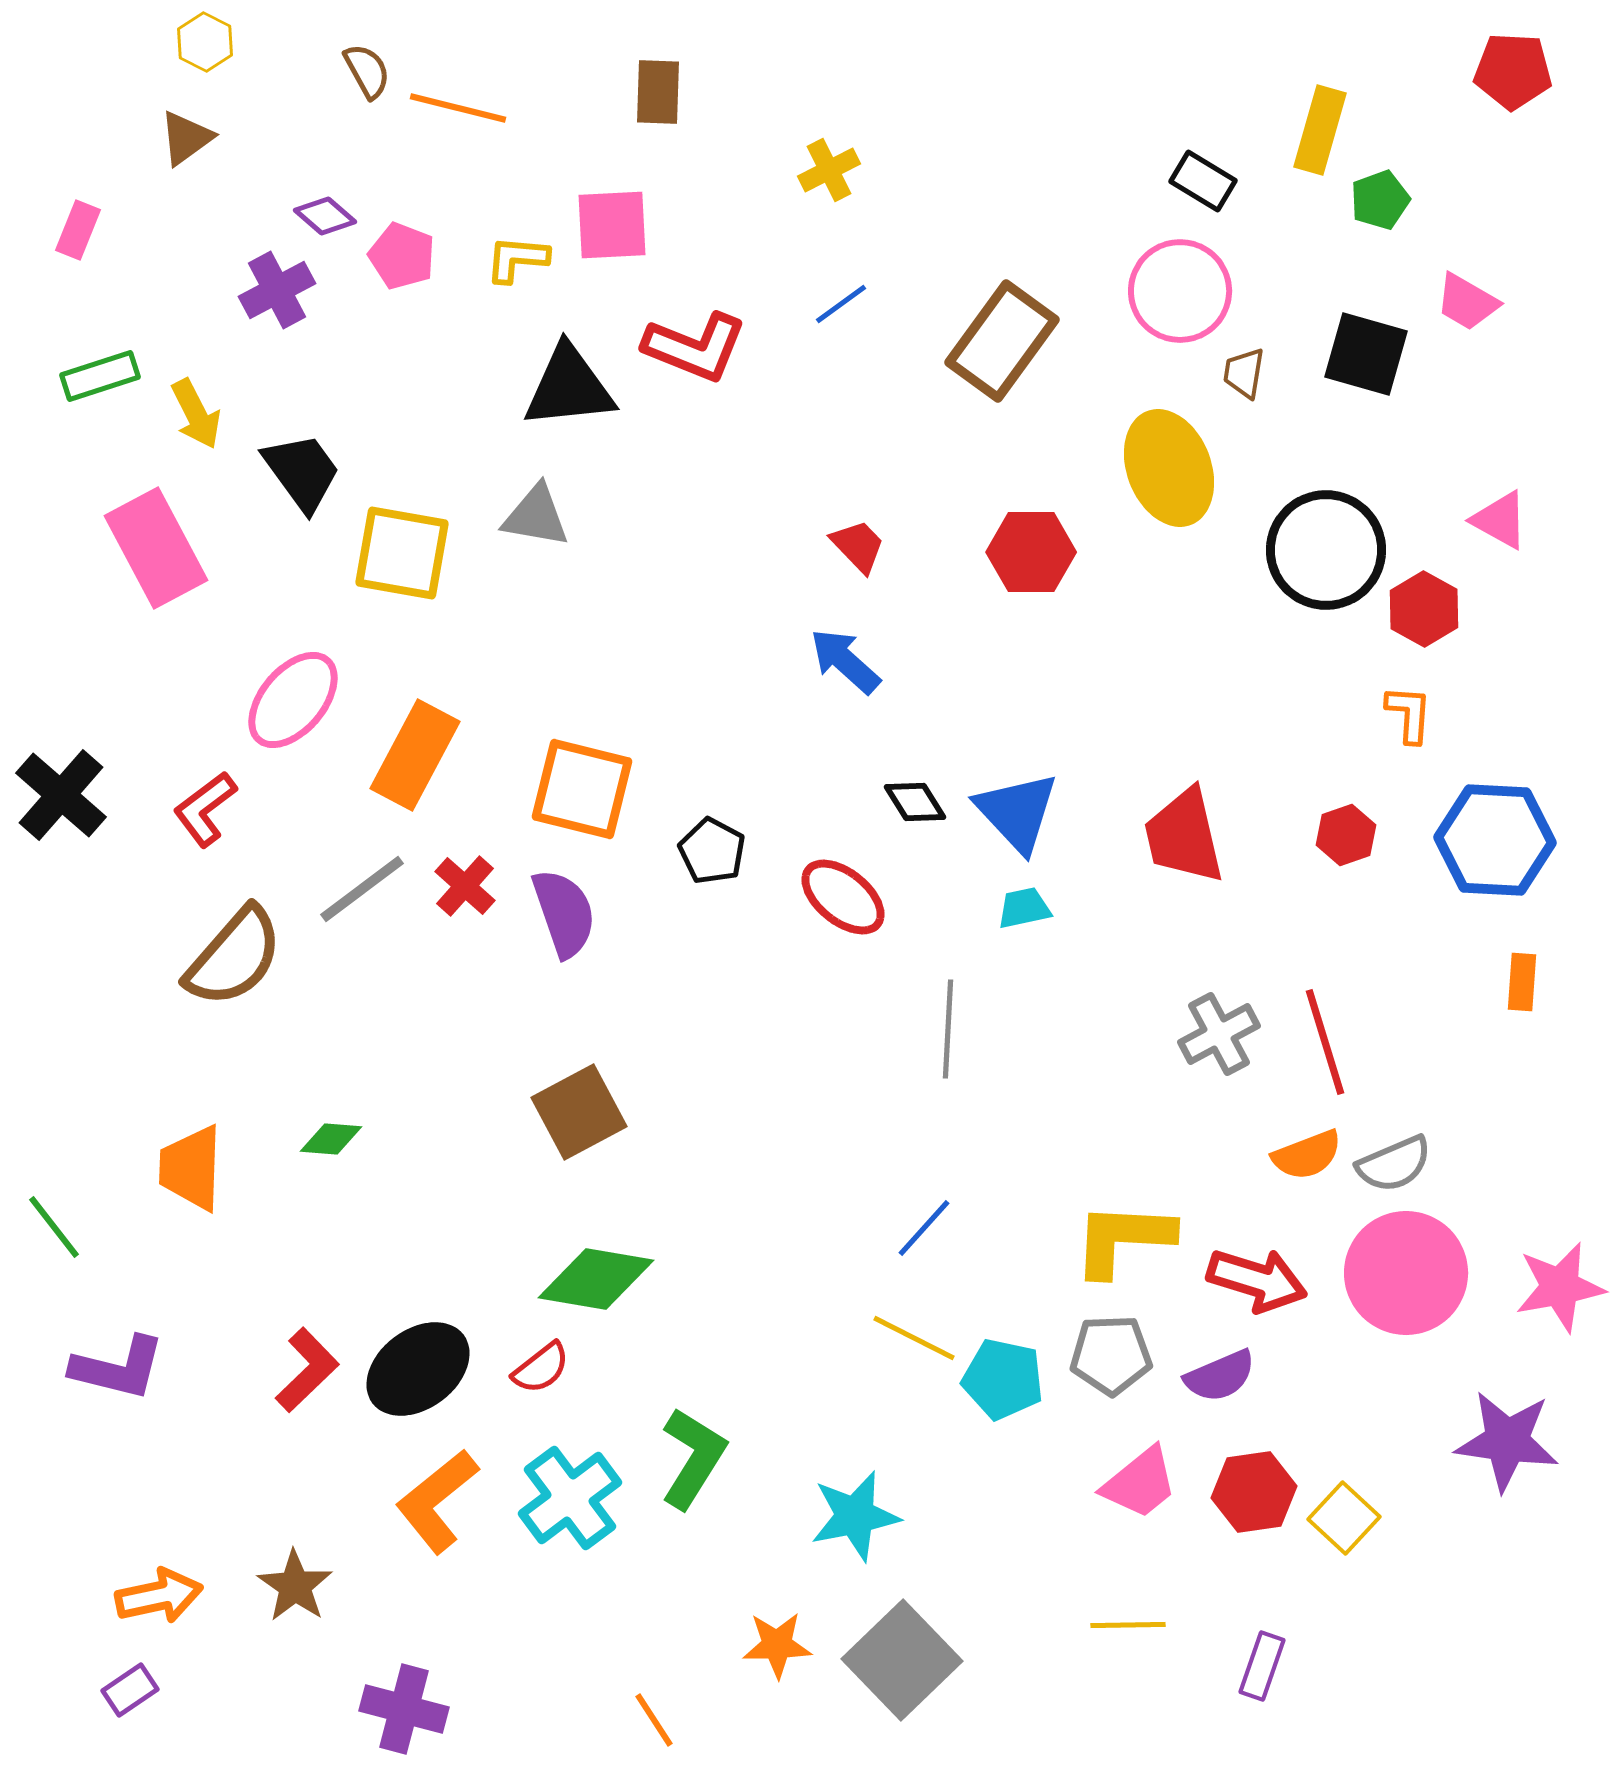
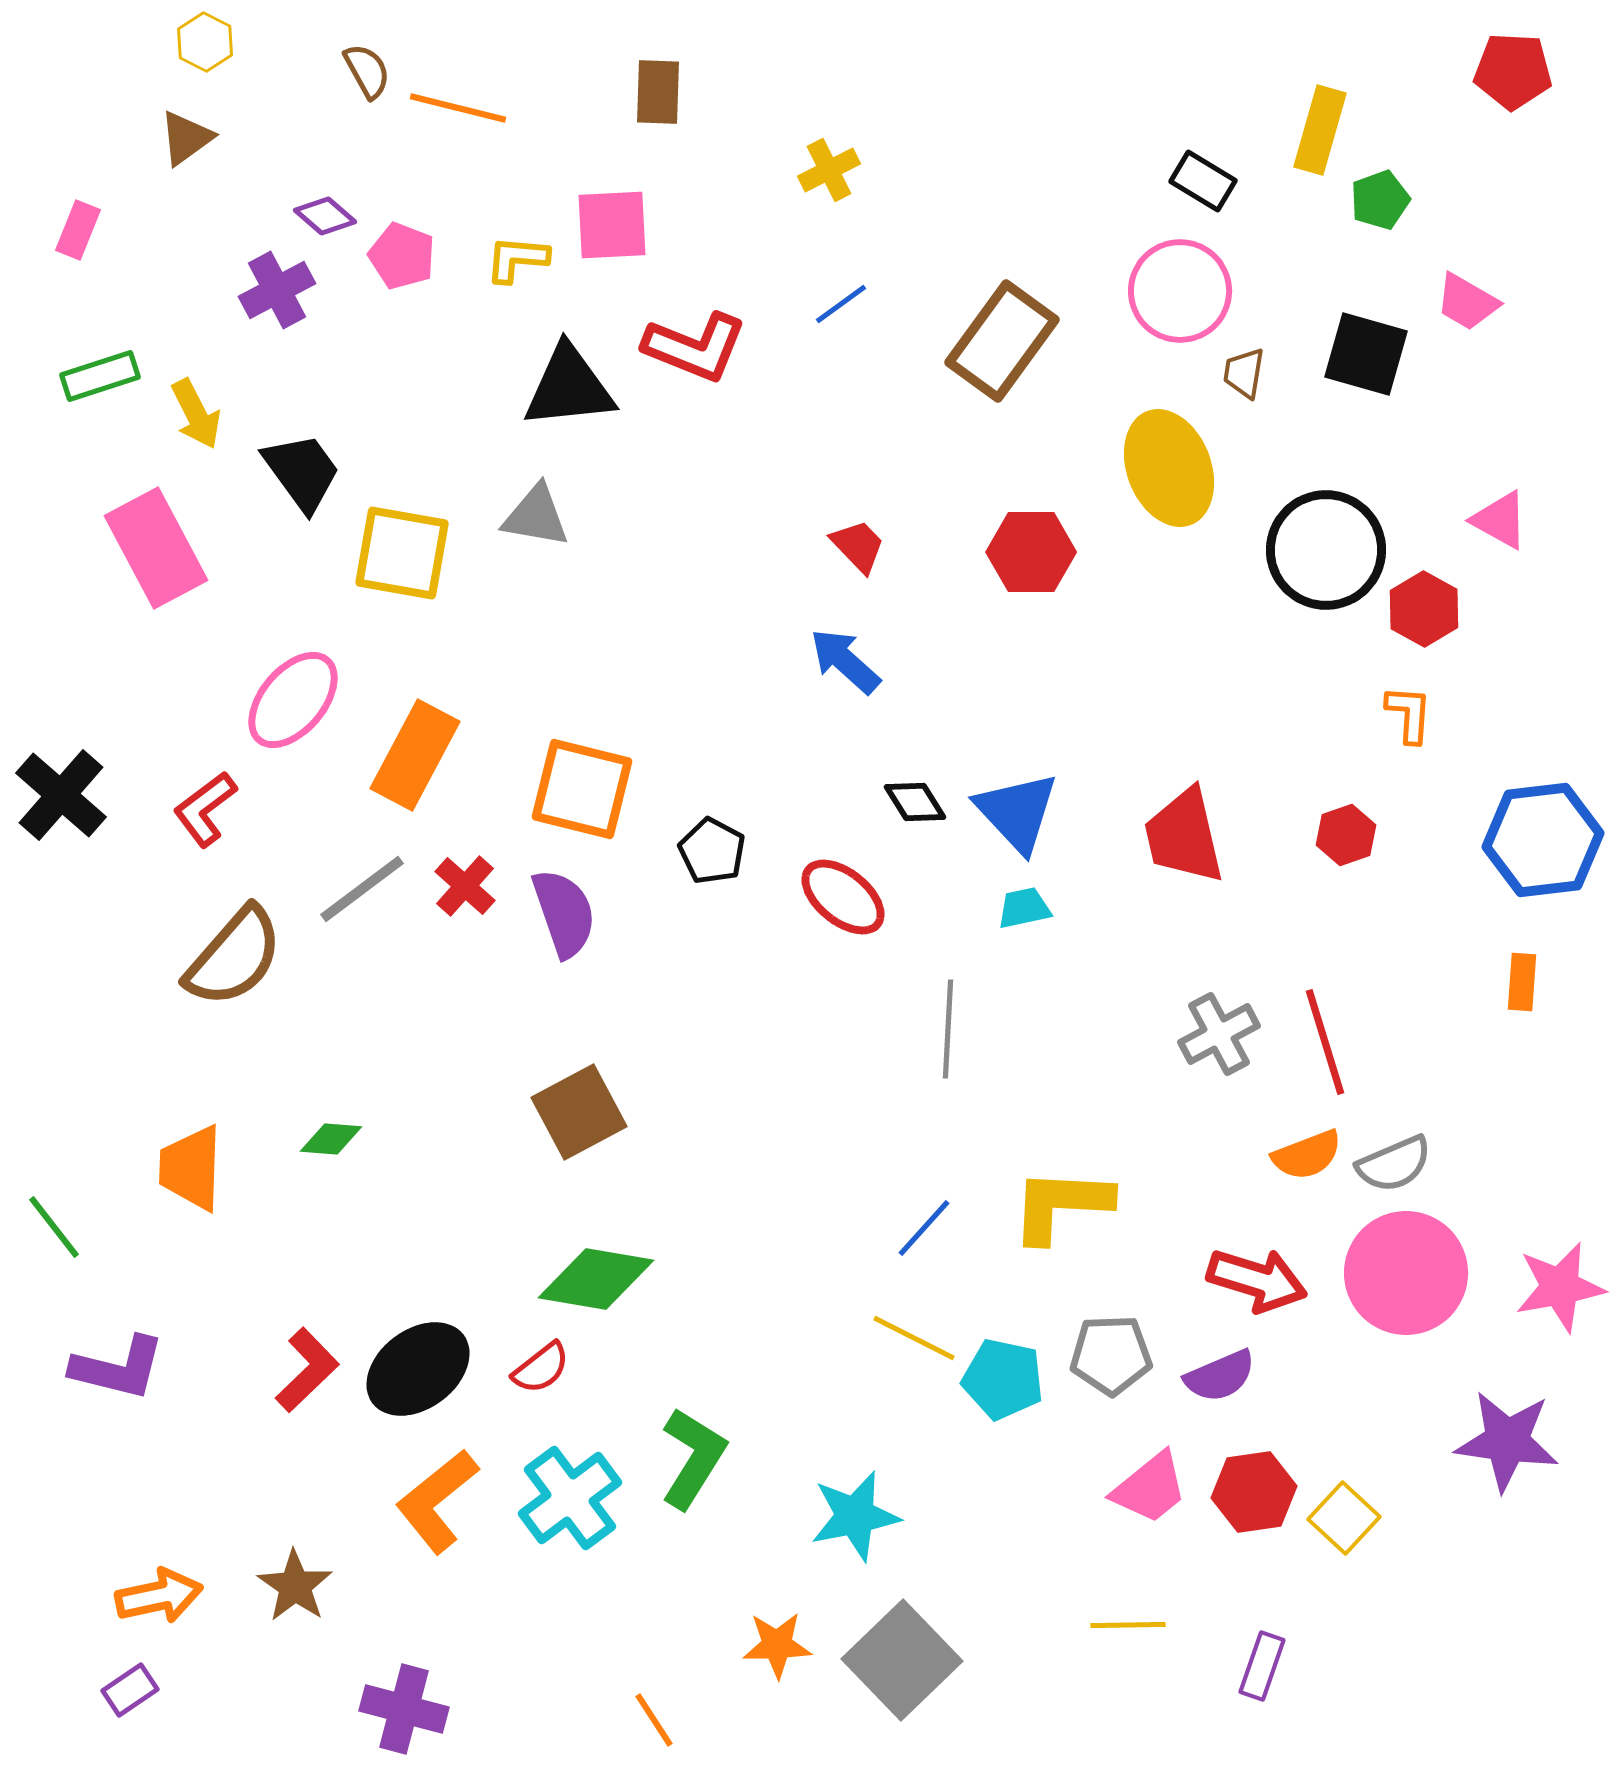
blue hexagon at (1495, 840): moved 48 px right; rotated 10 degrees counterclockwise
yellow L-shape at (1123, 1239): moved 62 px left, 34 px up
pink trapezoid at (1140, 1483): moved 10 px right, 5 px down
